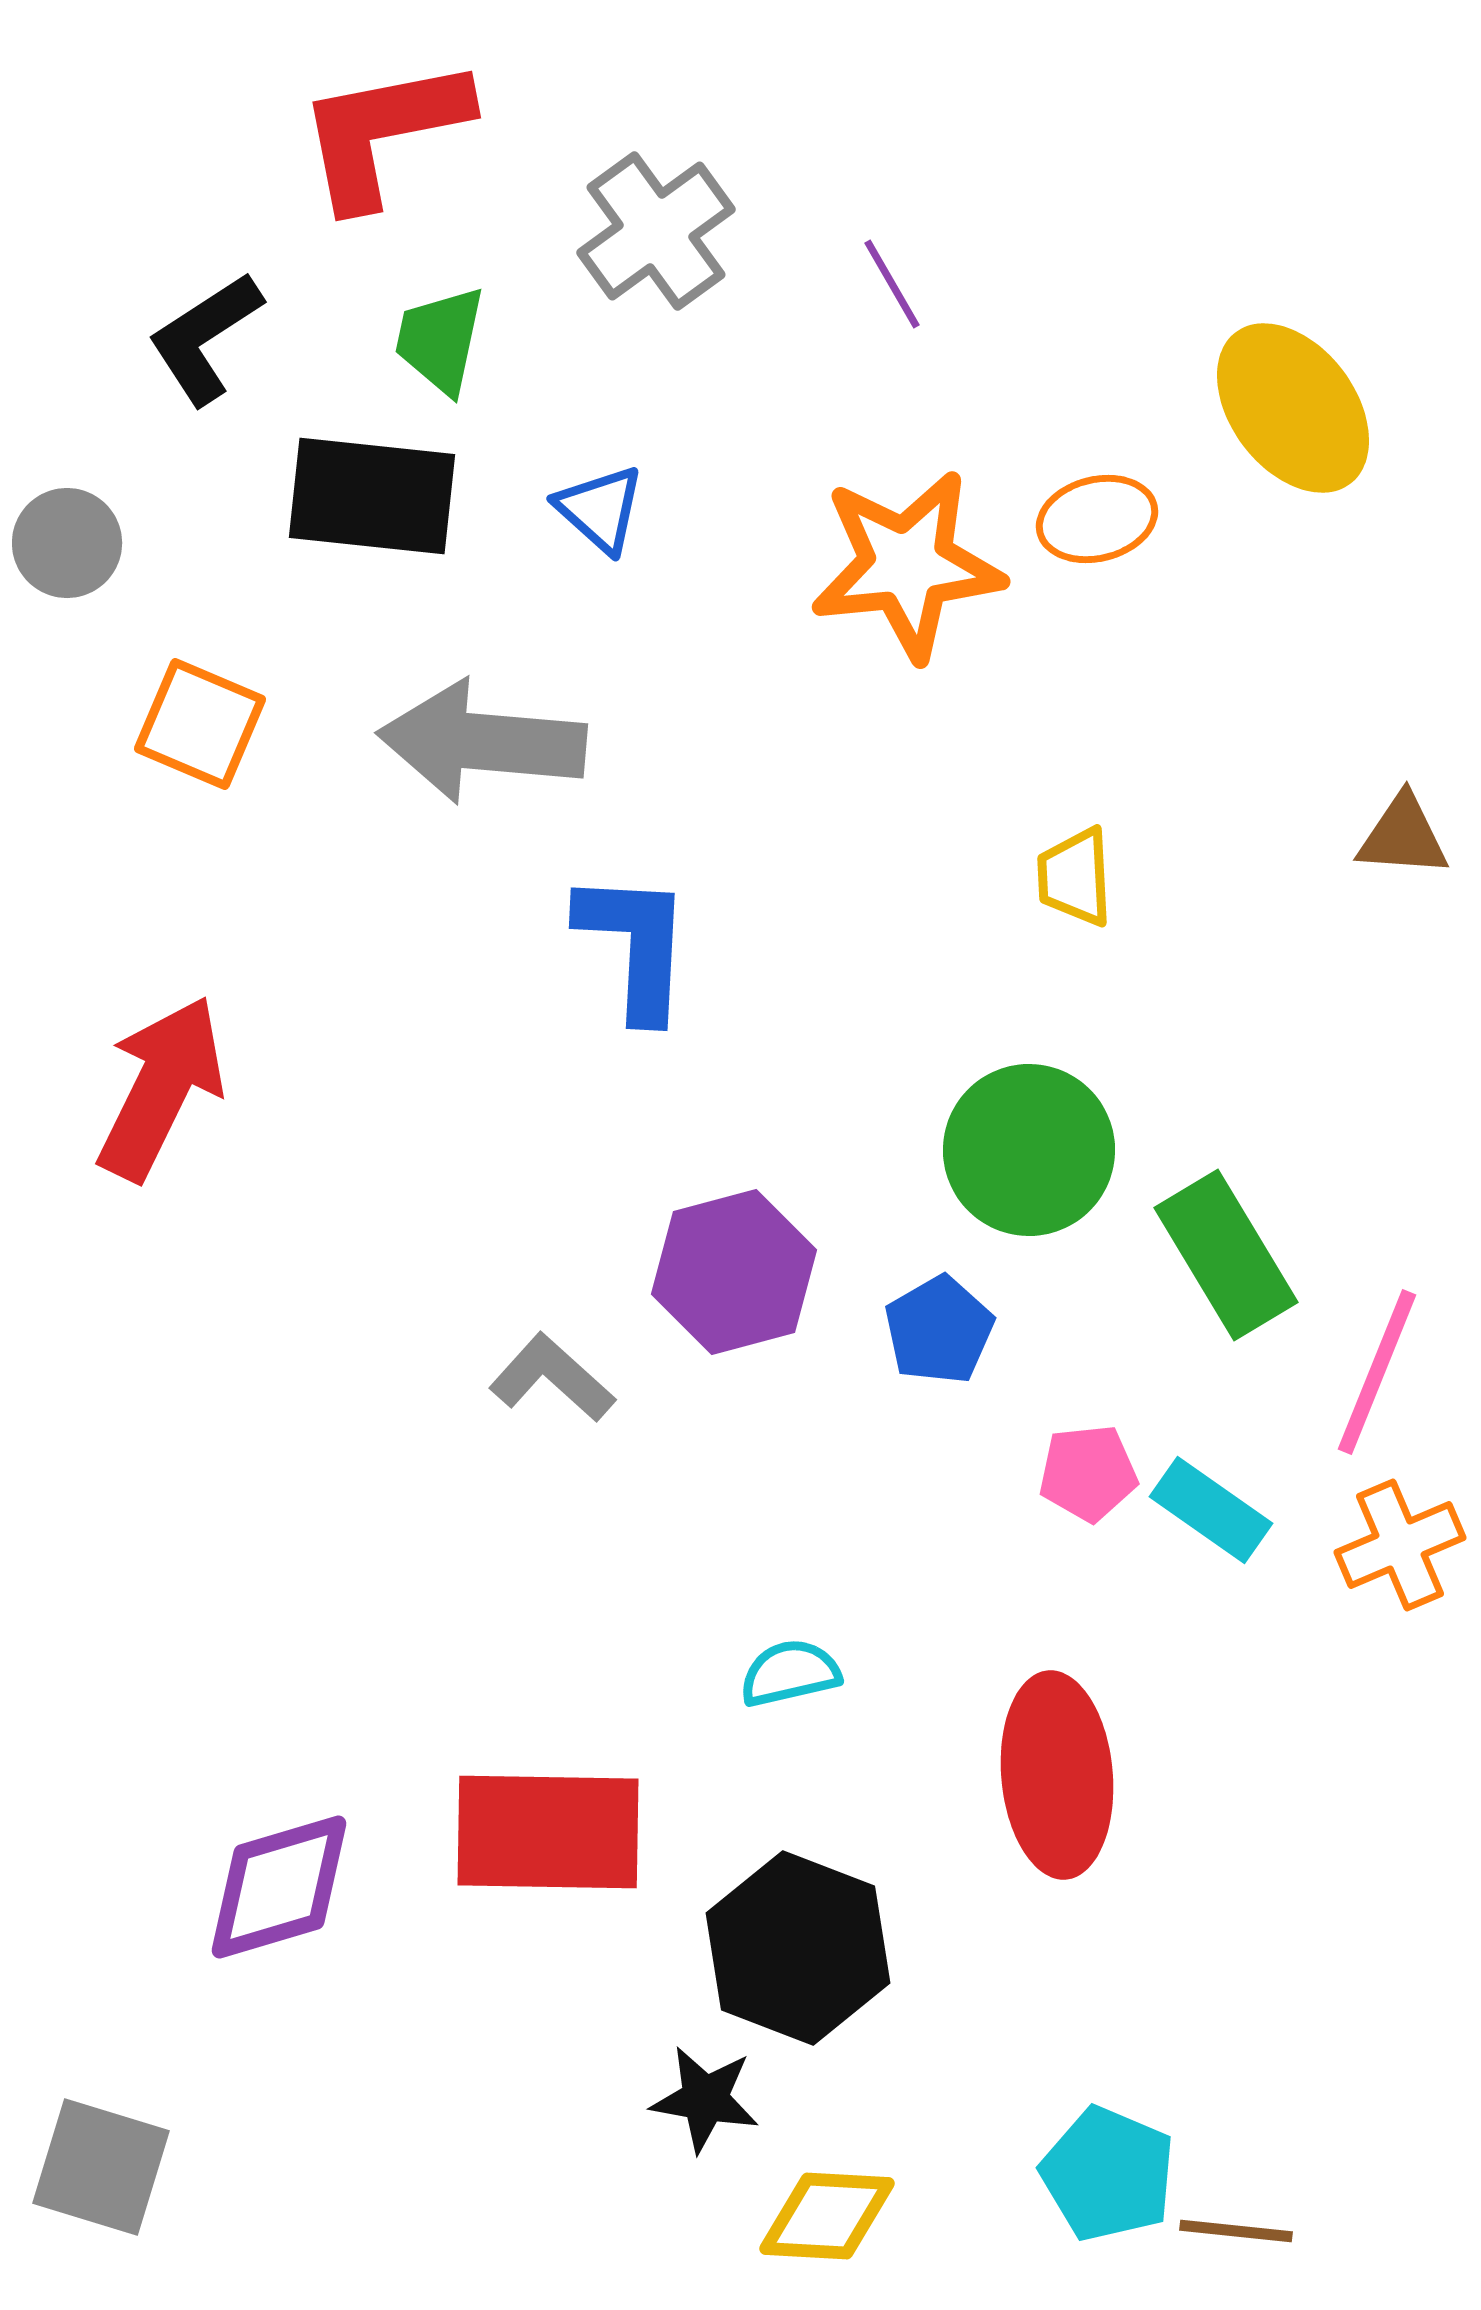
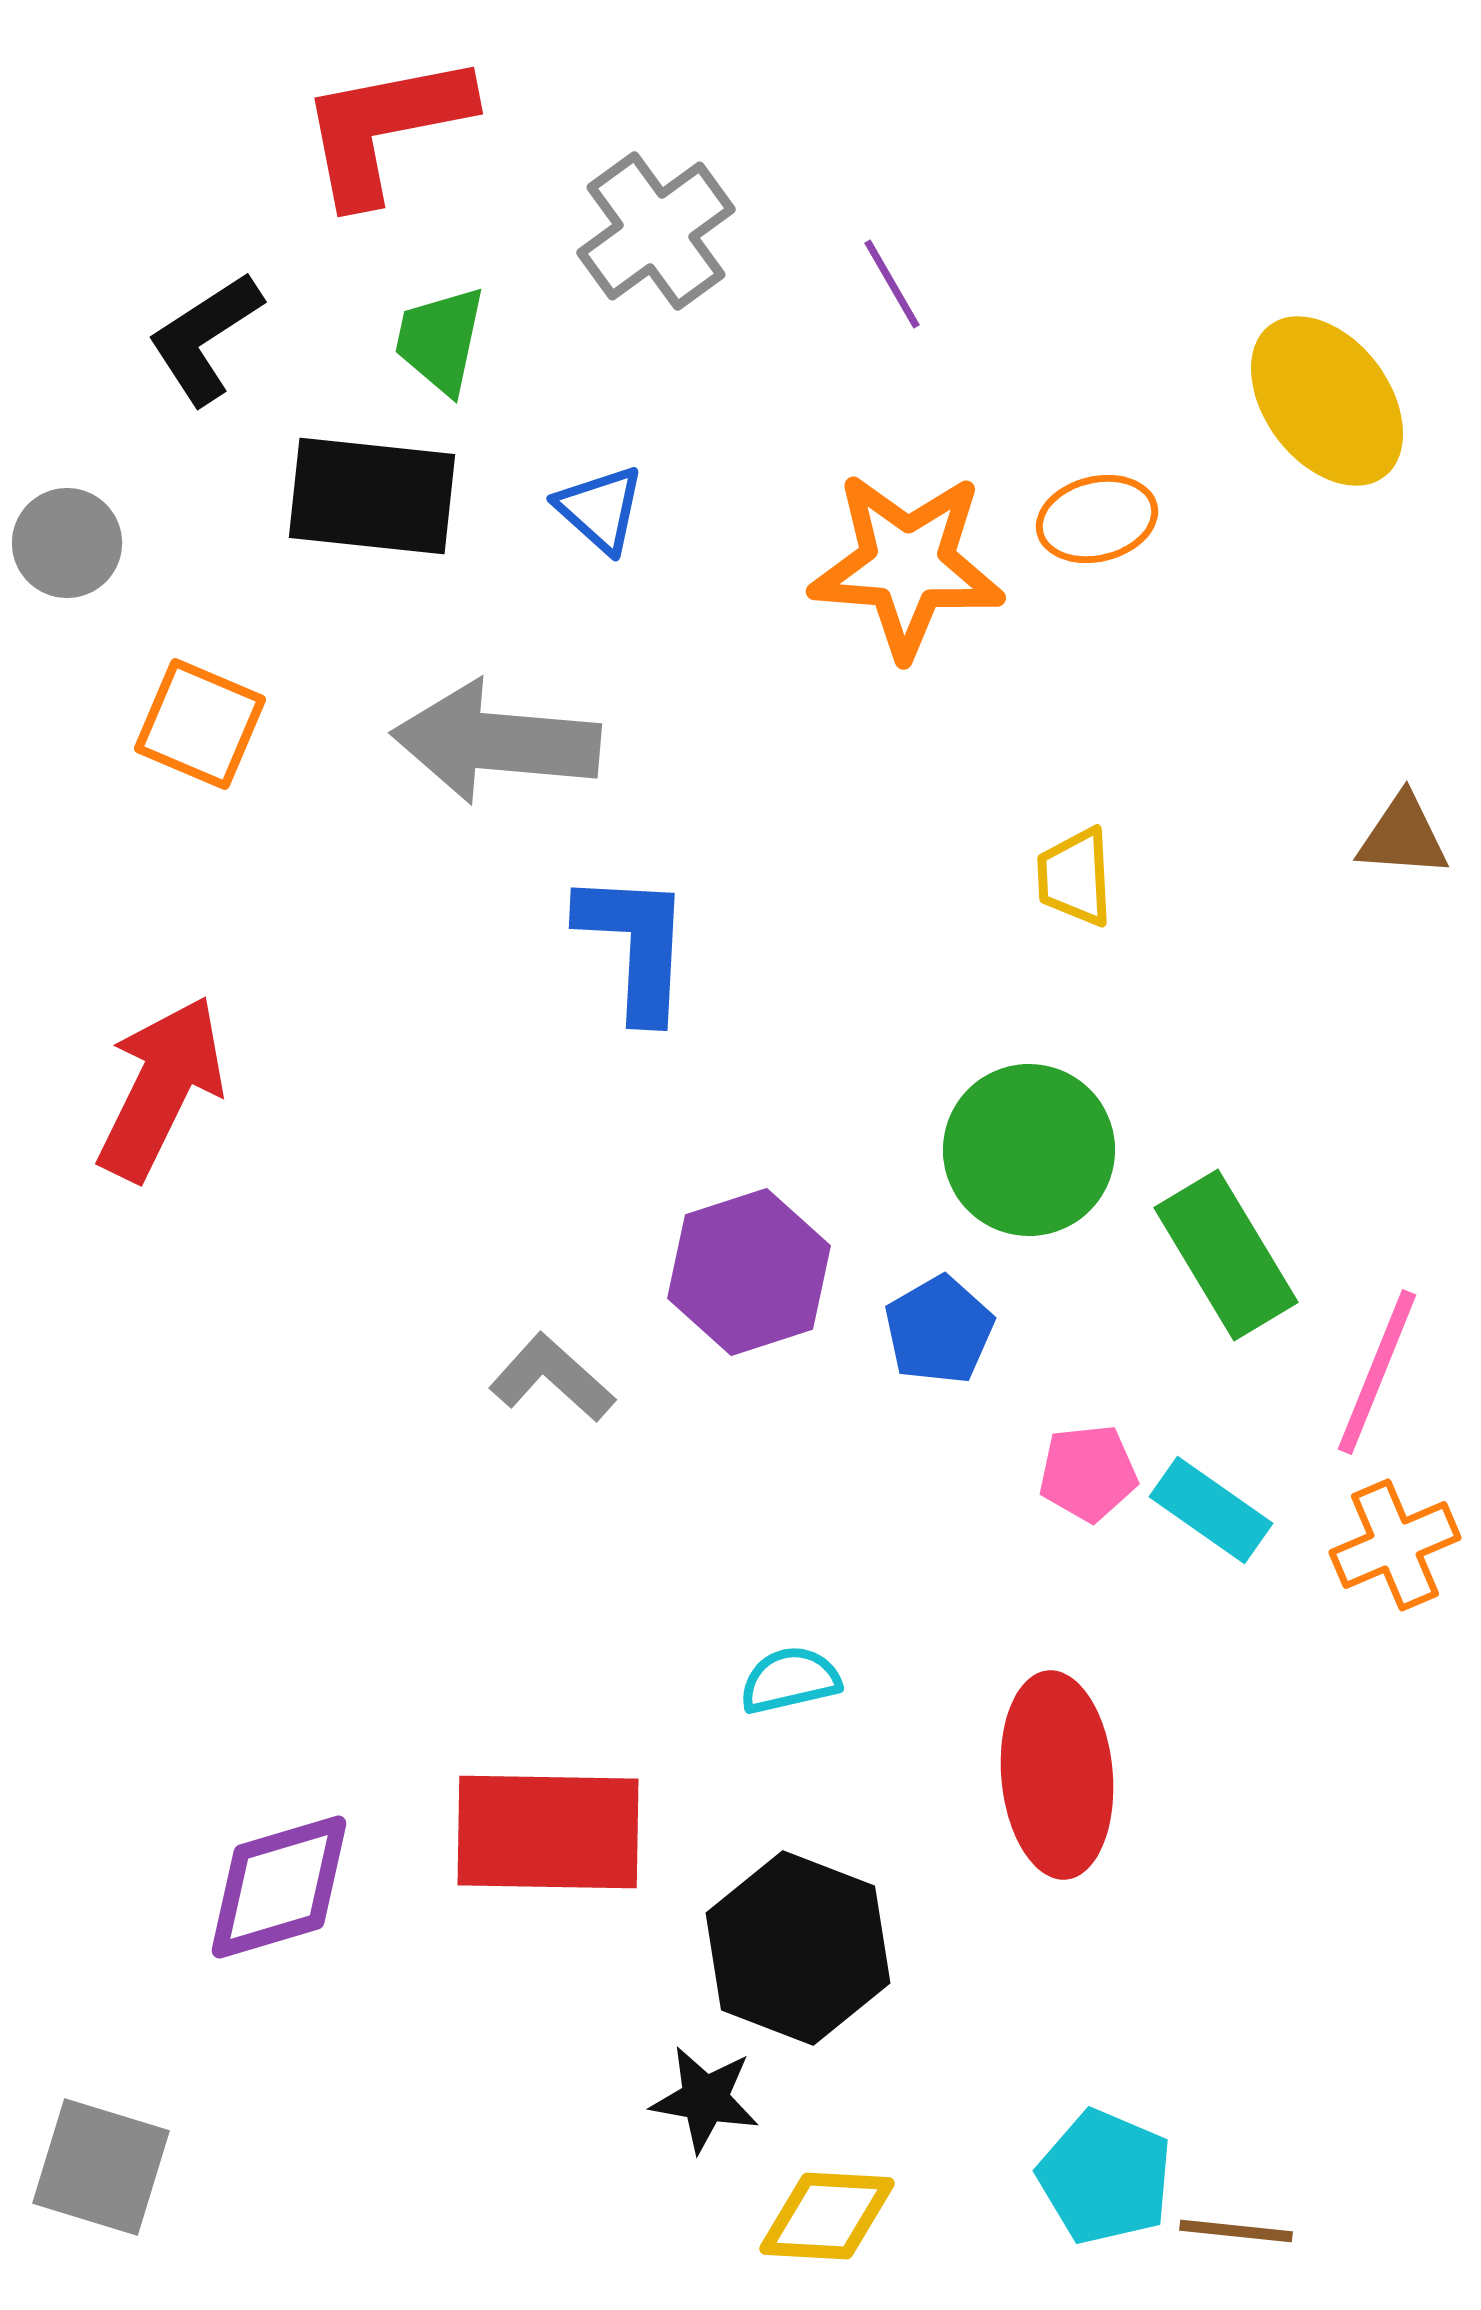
red L-shape: moved 2 px right, 4 px up
yellow ellipse: moved 34 px right, 7 px up
orange star: rotated 10 degrees clockwise
gray arrow: moved 14 px right
purple hexagon: moved 15 px right; rotated 3 degrees counterclockwise
orange cross: moved 5 px left
cyan semicircle: moved 7 px down
cyan pentagon: moved 3 px left, 3 px down
